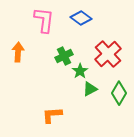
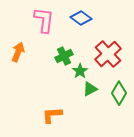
orange arrow: rotated 18 degrees clockwise
